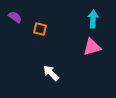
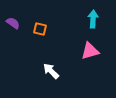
purple semicircle: moved 2 px left, 6 px down
pink triangle: moved 2 px left, 4 px down
white arrow: moved 2 px up
